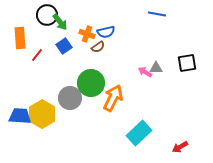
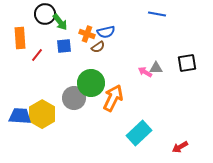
black circle: moved 2 px left, 1 px up
blue square: rotated 28 degrees clockwise
gray circle: moved 4 px right
